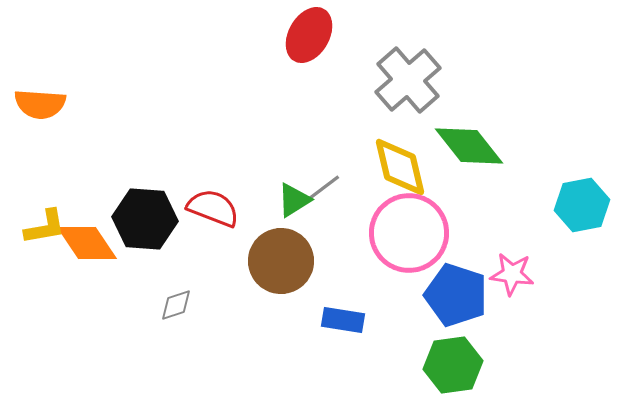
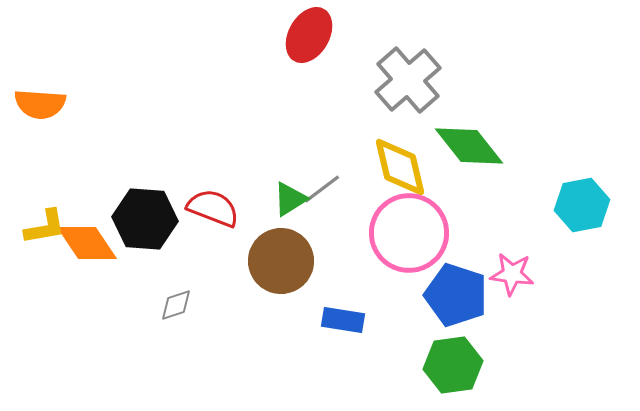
green triangle: moved 4 px left, 1 px up
